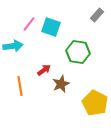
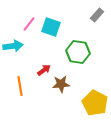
brown star: rotated 18 degrees clockwise
